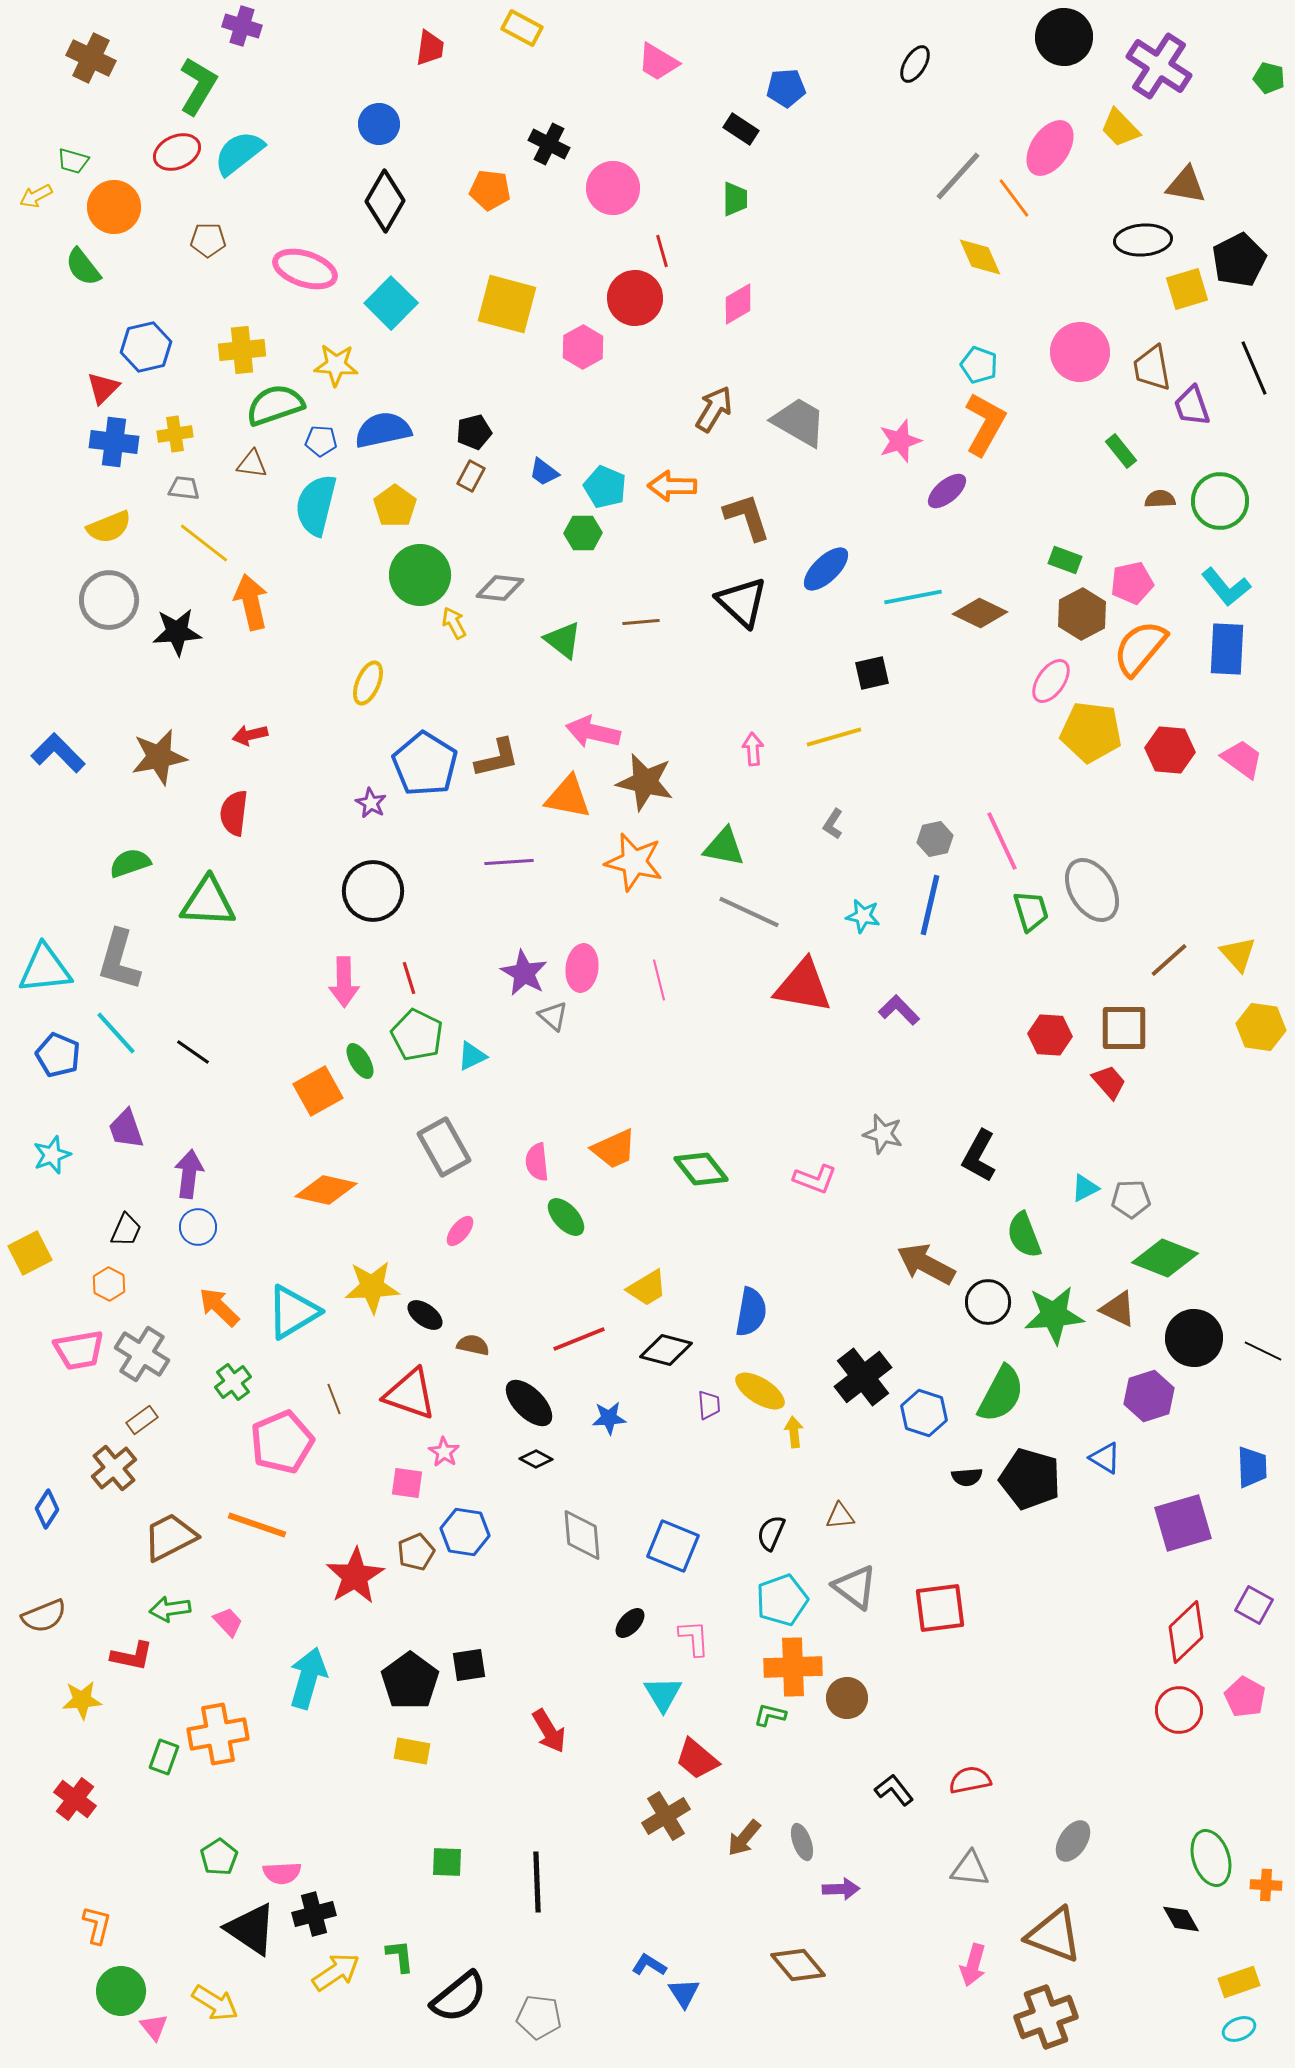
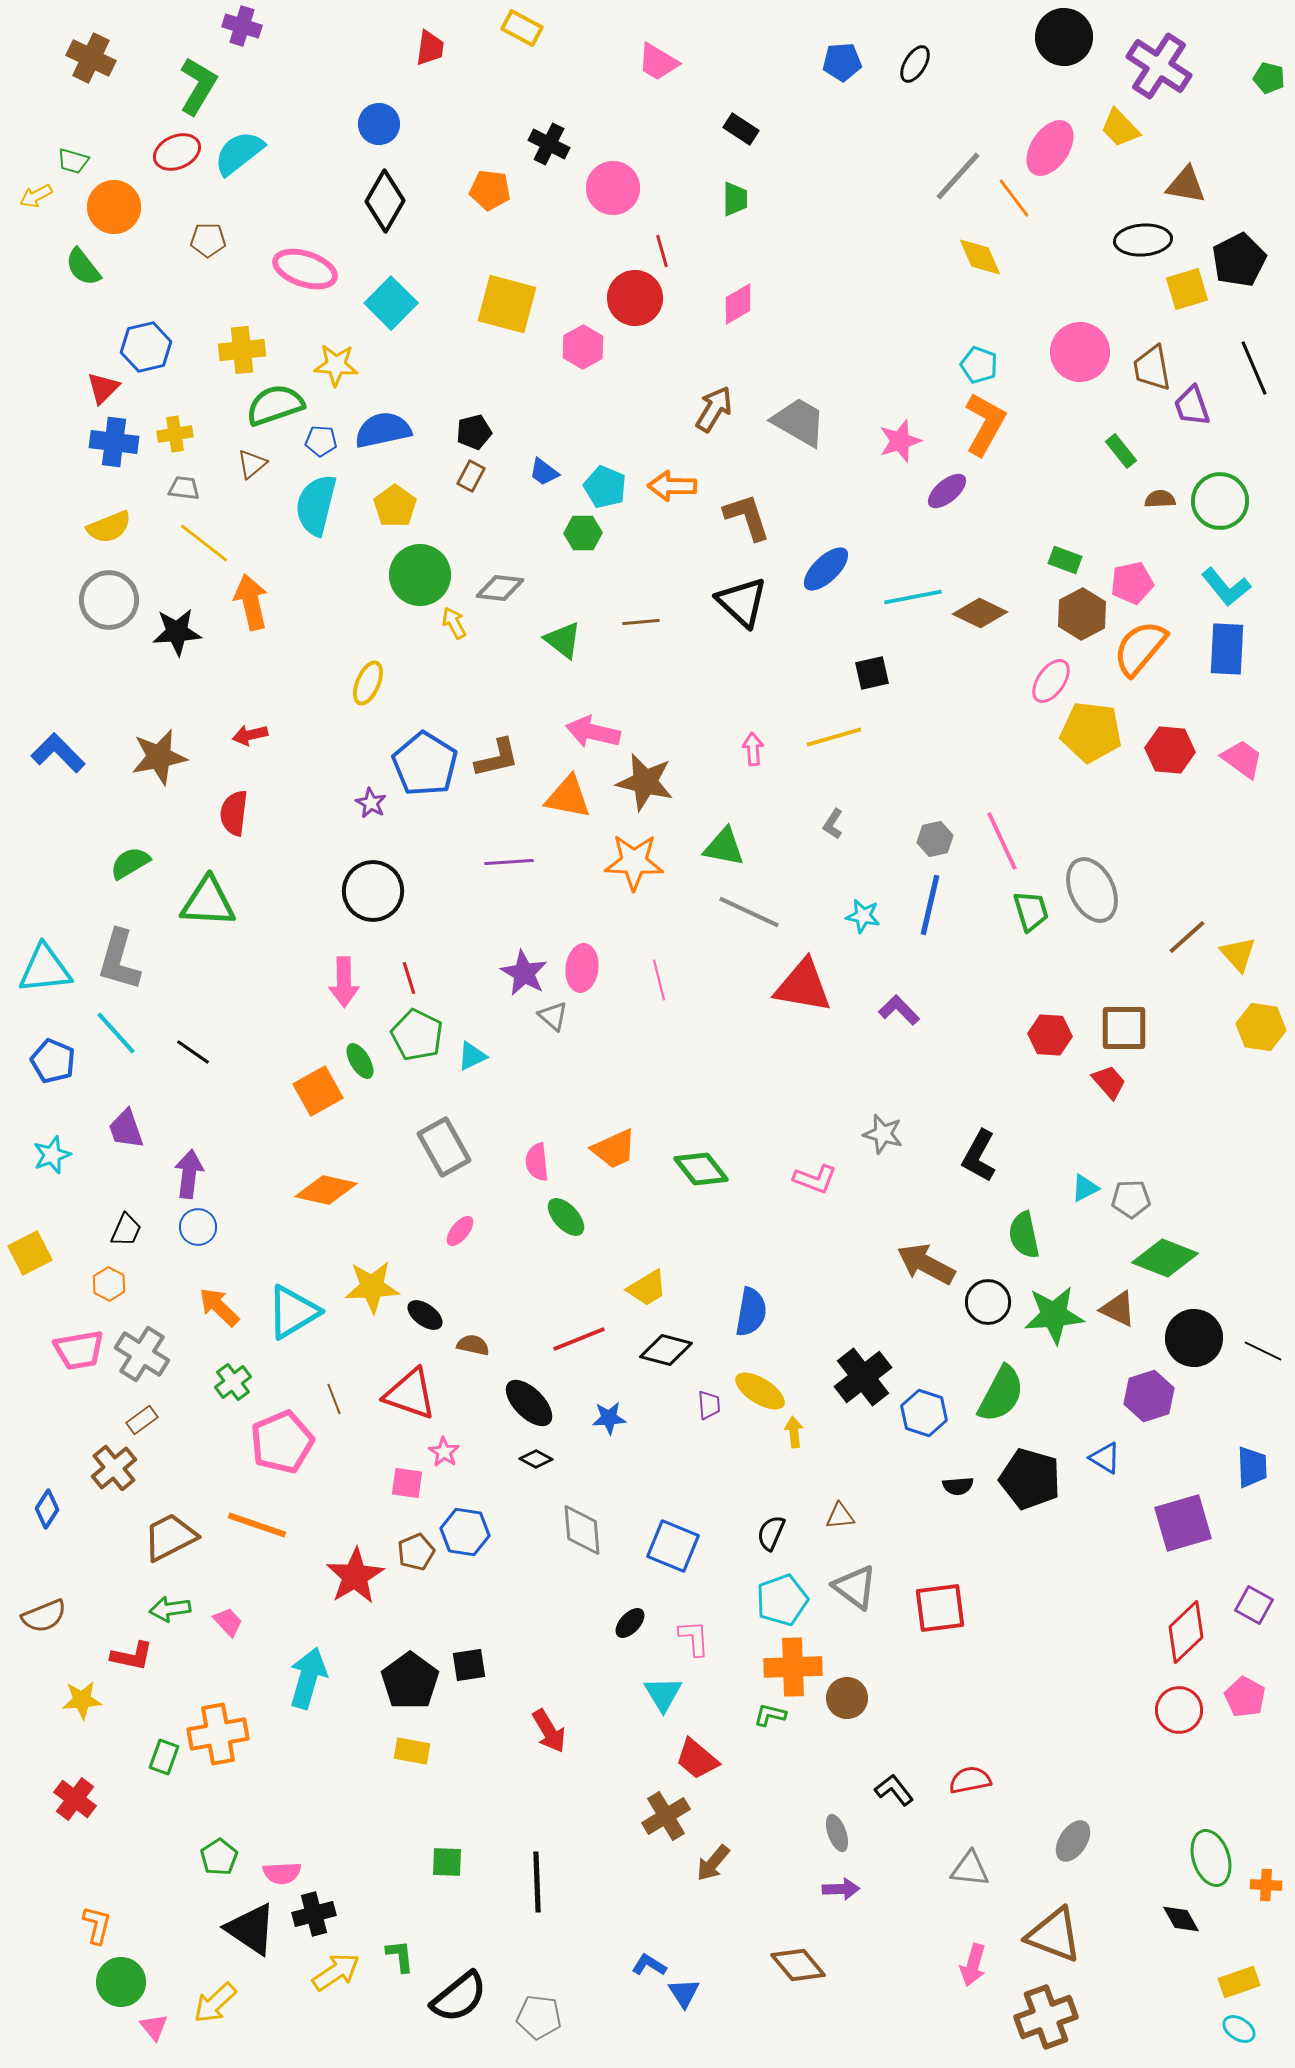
blue pentagon at (786, 88): moved 56 px right, 26 px up
brown triangle at (252, 464): rotated 48 degrees counterclockwise
orange star at (634, 862): rotated 12 degrees counterclockwise
green semicircle at (130, 863): rotated 12 degrees counterclockwise
gray ellipse at (1092, 890): rotated 6 degrees clockwise
brown line at (1169, 960): moved 18 px right, 23 px up
blue pentagon at (58, 1055): moved 5 px left, 6 px down
green semicircle at (1024, 1235): rotated 9 degrees clockwise
black semicircle at (967, 1477): moved 9 px left, 9 px down
gray diamond at (582, 1535): moved 5 px up
brown arrow at (744, 1838): moved 31 px left, 25 px down
gray ellipse at (802, 1842): moved 35 px right, 9 px up
green circle at (121, 1991): moved 9 px up
yellow arrow at (215, 2003): rotated 105 degrees clockwise
cyan ellipse at (1239, 2029): rotated 56 degrees clockwise
